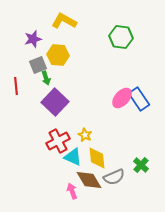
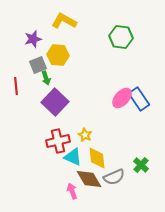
red cross: rotated 15 degrees clockwise
brown diamond: moved 1 px up
